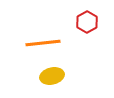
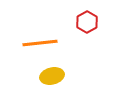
orange line: moved 3 px left
